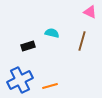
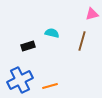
pink triangle: moved 2 px right, 2 px down; rotated 40 degrees counterclockwise
